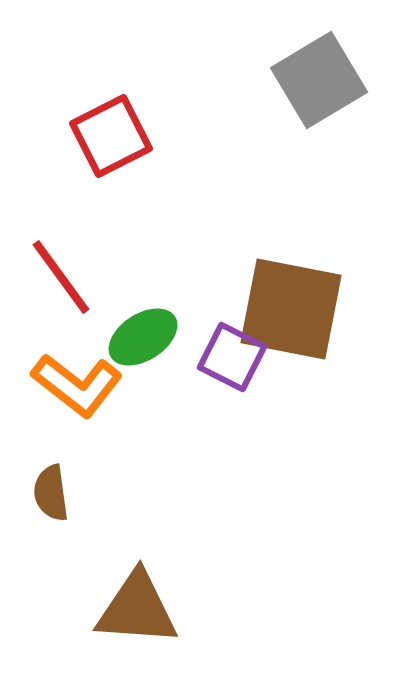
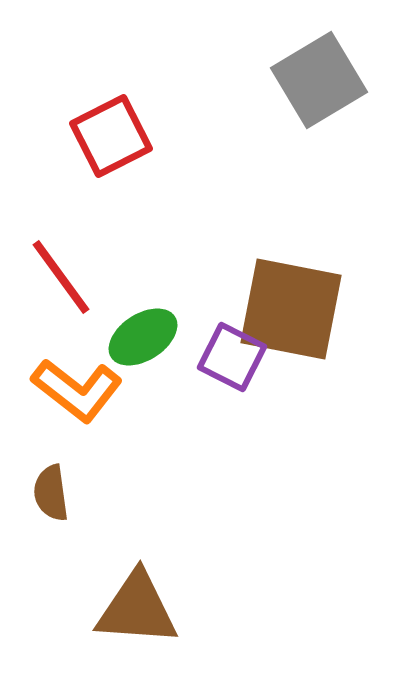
orange L-shape: moved 5 px down
